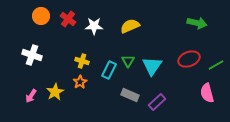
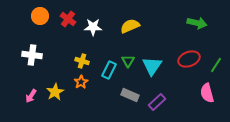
orange circle: moved 1 px left
white star: moved 1 px left, 1 px down
white cross: rotated 12 degrees counterclockwise
green line: rotated 28 degrees counterclockwise
orange star: moved 1 px right
